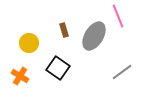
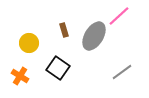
pink line: moved 1 px right; rotated 70 degrees clockwise
